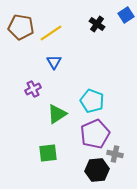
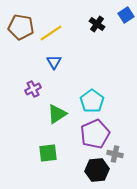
cyan pentagon: rotated 15 degrees clockwise
